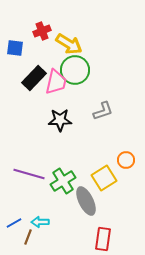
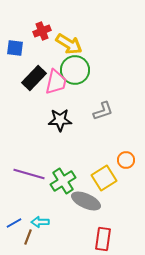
gray ellipse: rotated 40 degrees counterclockwise
